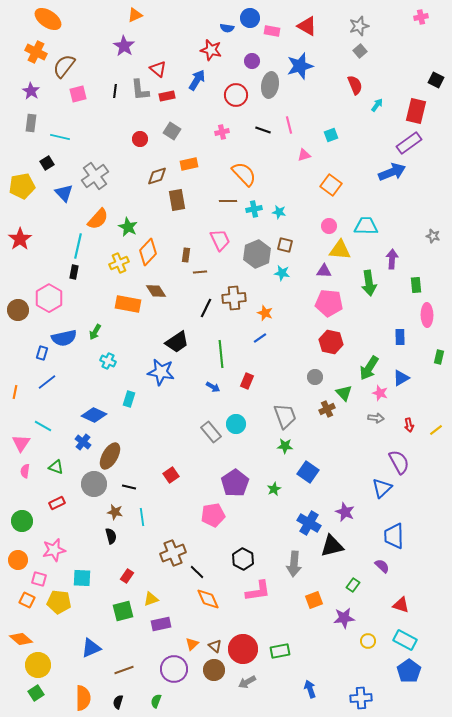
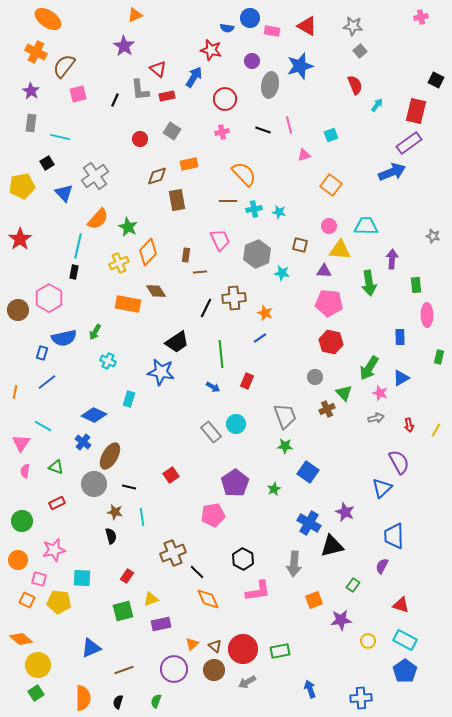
gray star at (359, 26): moved 6 px left; rotated 24 degrees clockwise
blue arrow at (197, 80): moved 3 px left, 3 px up
black line at (115, 91): moved 9 px down; rotated 16 degrees clockwise
red circle at (236, 95): moved 11 px left, 4 px down
brown square at (285, 245): moved 15 px right
gray arrow at (376, 418): rotated 21 degrees counterclockwise
yellow line at (436, 430): rotated 24 degrees counterclockwise
purple semicircle at (382, 566): rotated 105 degrees counterclockwise
purple star at (344, 618): moved 3 px left, 2 px down
blue pentagon at (409, 671): moved 4 px left
